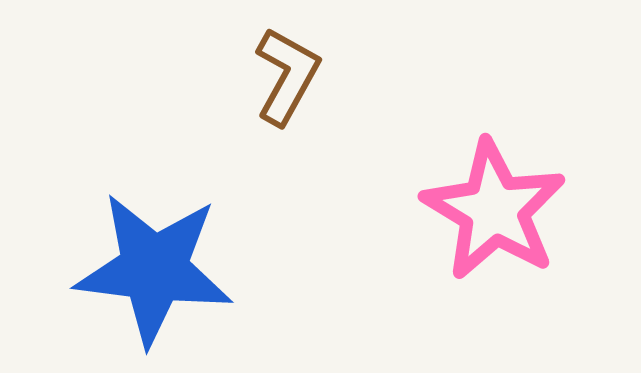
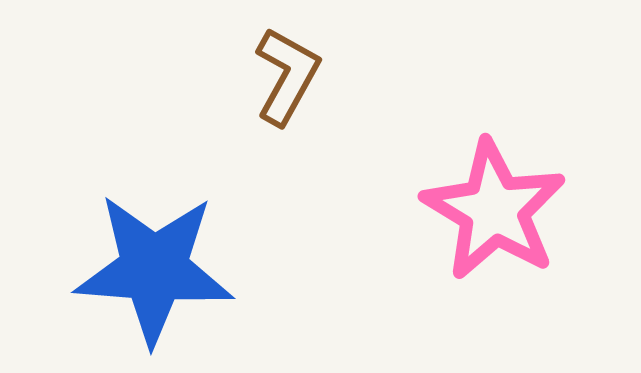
blue star: rotated 3 degrees counterclockwise
